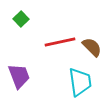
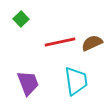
brown semicircle: moved 4 px up; rotated 70 degrees counterclockwise
purple trapezoid: moved 9 px right, 7 px down
cyan trapezoid: moved 4 px left, 1 px up
